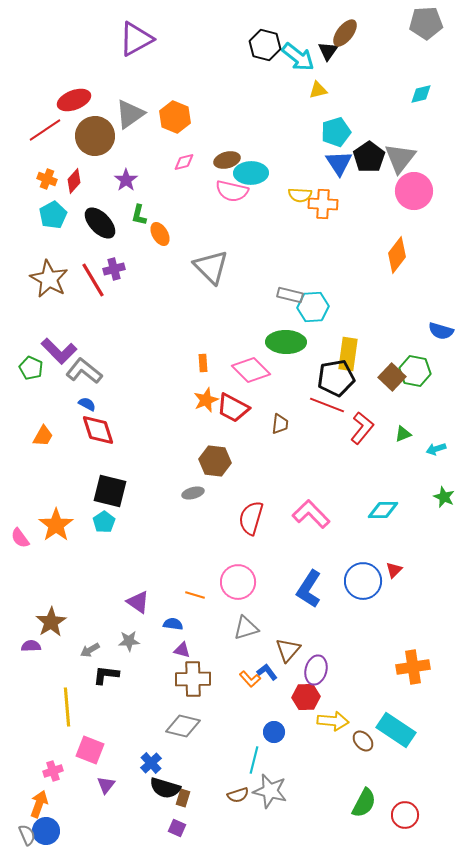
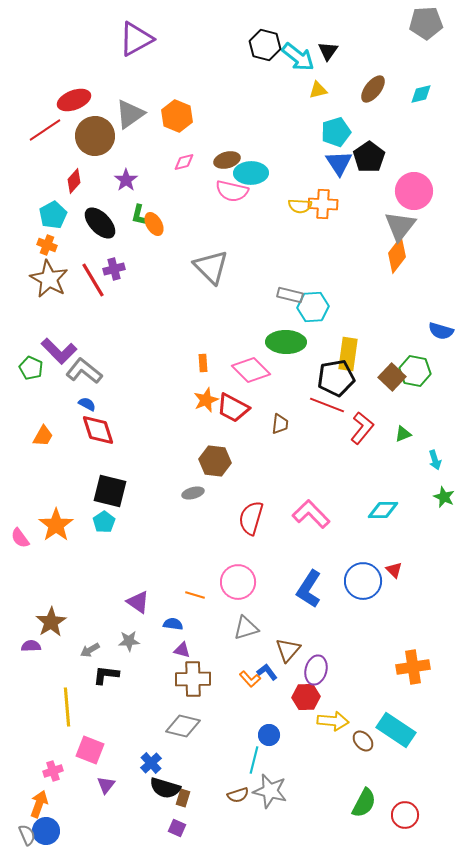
brown ellipse at (345, 33): moved 28 px right, 56 px down
orange hexagon at (175, 117): moved 2 px right, 1 px up
gray triangle at (400, 158): moved 68 px down
orange cross at (47, 179): moved 66 px down
yellow semicircle at (300, 195): moved 11 px down
orange ellipse at (160, 234): moved 6 px left, 10 px up
cyan arrow at (436, 449): moved 1 px left, 11 px down; rotated 90 degrees counterclockwise
red triangle at (394, 570): rotated 30 degrees counterclockwise
blue circle at (274, 732): moved 5 px left, 3 px down
